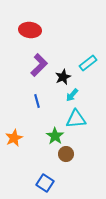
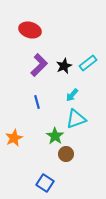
red ellipse: rotated 10 degrees clockwise
black star: moved 1 px right, 11 px up
blue line: moved 1 px down
cyan triangle: rotated 15 degrees counterclockwise
